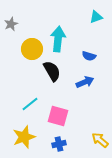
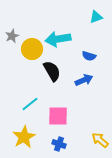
gray star: moved 1 px right, 12 px down
cyan arrow: rotated 105 degrees counterclockwise
blue arrow: moved 1 px left, 2 px up
pink square: rotated 15 degrees counterclockwise
yellow star: rotated 10 degrees counterclockwise
blue cross: rotated 32 degrees clockwise
